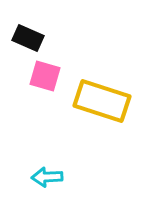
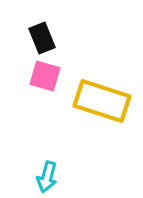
black rectangle: moved 14 px right; rotated 44 degrees clockwise
cyan arrow: rotated 72 degrees counterclockwise
